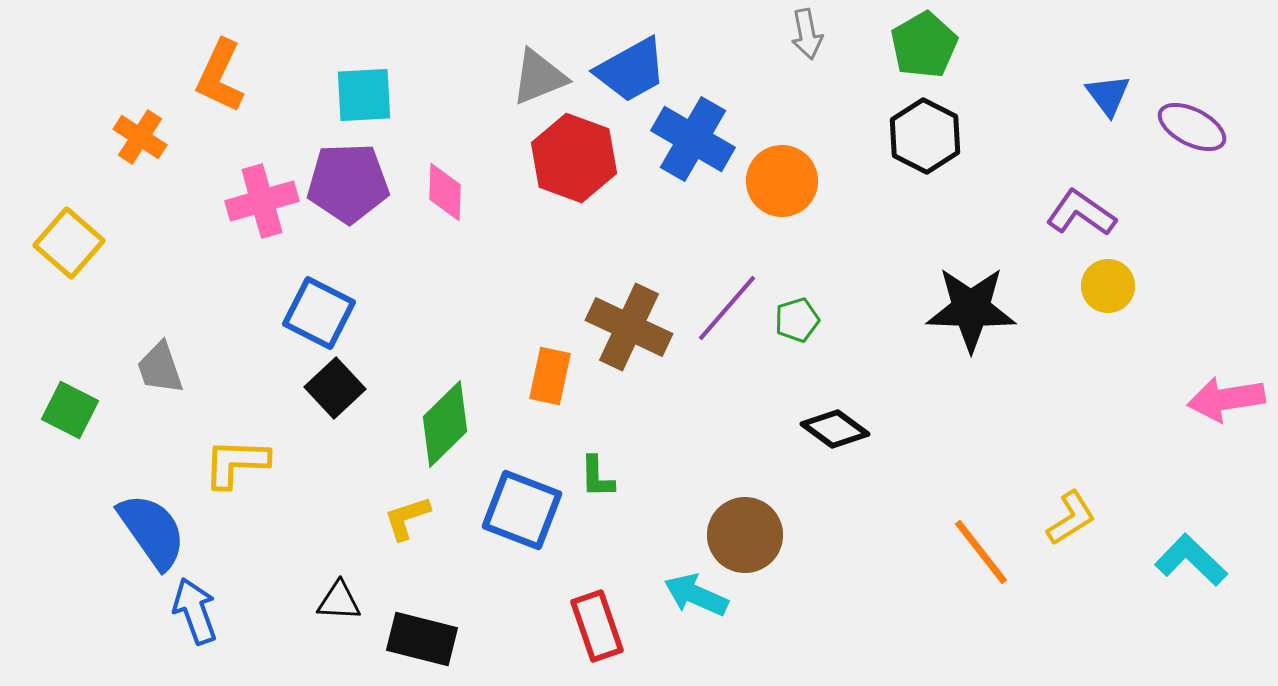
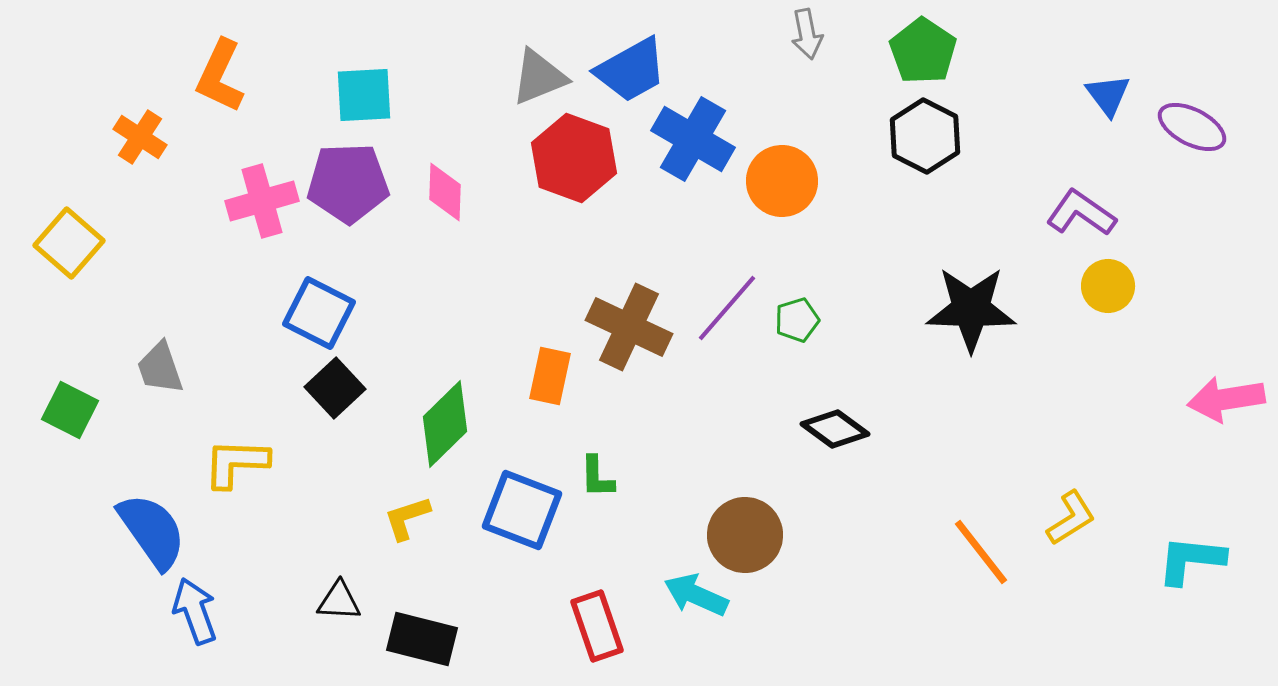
green pentagon at (924, 45): moved 1 px left, 6 px down; rotated 8 degrees counterclockwise
cyan L-shape at (1191, 560): rotated 38 degrees counterclockwise
